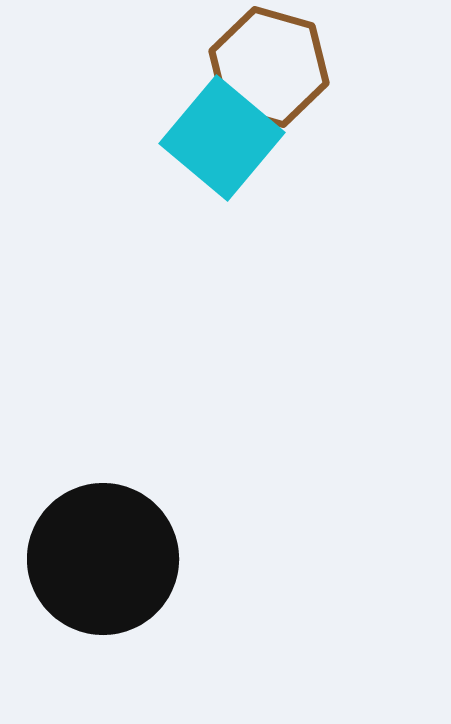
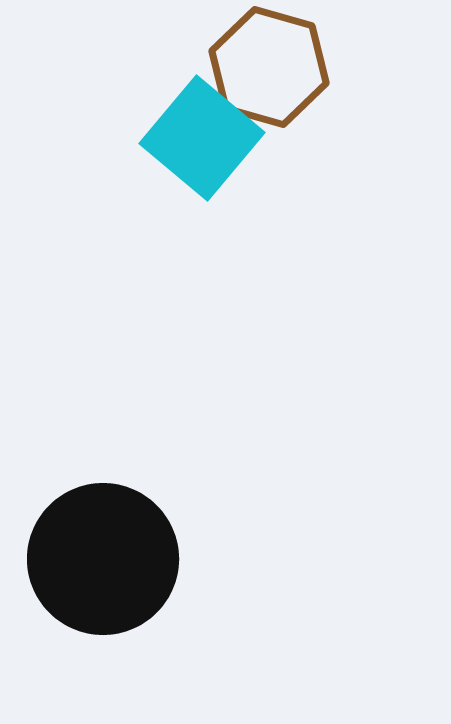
cyan square: moved 20 px left
